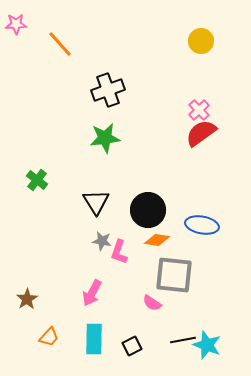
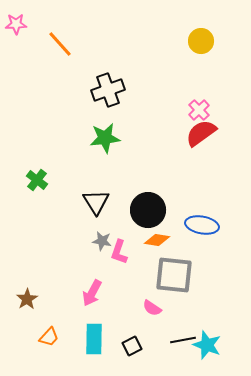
pink semicircle: moved 5 px down
